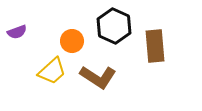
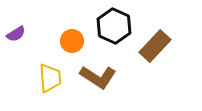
purple semicircle: moved 1 px left, 2 px down; rotated 12 degrees counterclockwise
brown rectangle: rotated 48 degrees clockwise
yellow trapezoid: moved 2 px left, 7 px down; rotated 52 degrees counterclockwise
